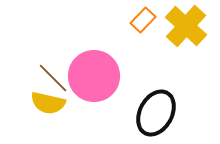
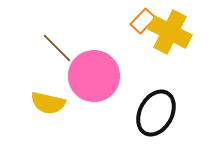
orange rectangle: moved 1 px down
yellow cross: moved 16 px left, 6 px down; rotated 15 degrees counterclockwise
brown line: moved 4 px right, 30 px up
